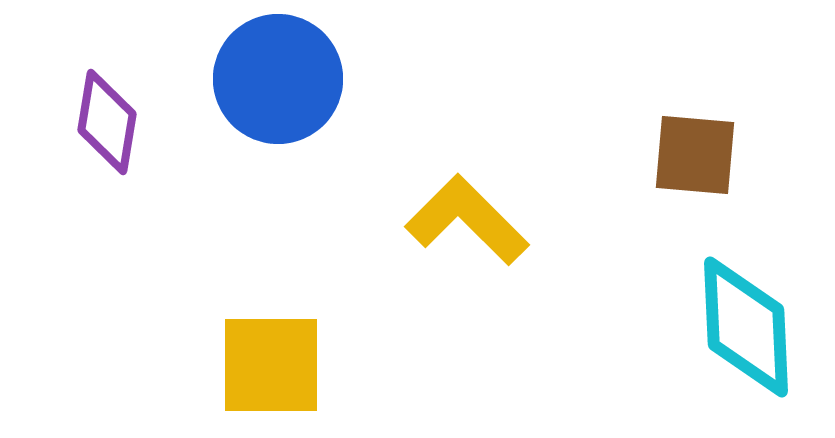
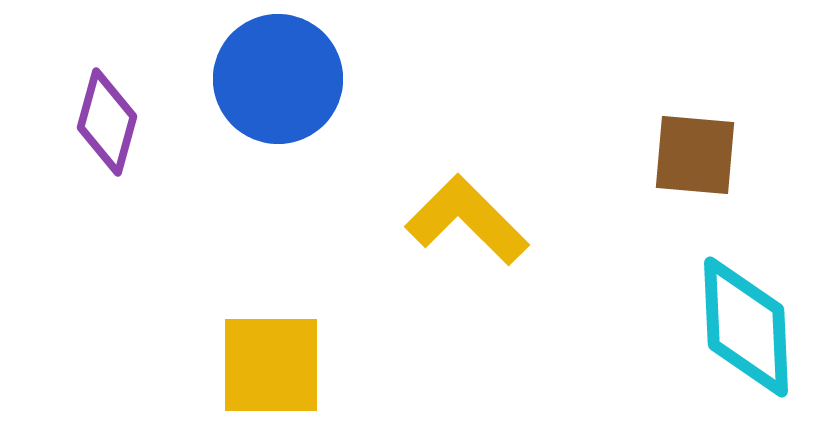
purple diamond: rotated 6 degrees clockwise
